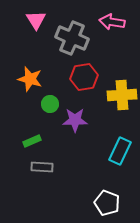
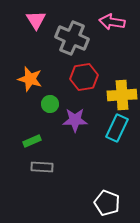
cyan rectangle: moved 3 px left, 23 px up
